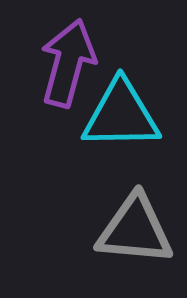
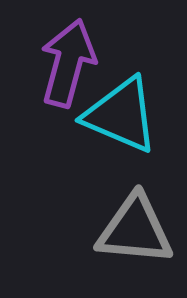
cyan triangle: rotated 24 degrees clockwise
